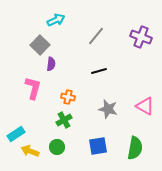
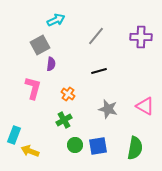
purple cross: rotated 20 degrees counterclockwise
gray square: rotated 18 degrees clockwise
orange cross: moved 3 px up; rotated 24 degrees clockwise
cyan rectangle: moved 2 px left, 1 px down; rotated 36 degrees counterclockwise
green circle: moved 18 px right, 2 px up
